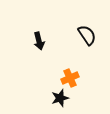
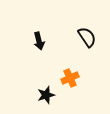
black semicircle: moved 2 px down
black star: moved 14 px left, 3 px up
